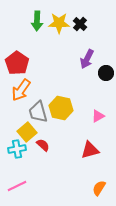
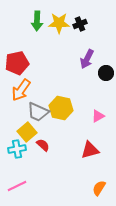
black cross: rotated 24 degrees clockwise
red pentagon: rotated 25 degrees clockwise
gray trapezoid: rotated 50 degrees counterclockwise
